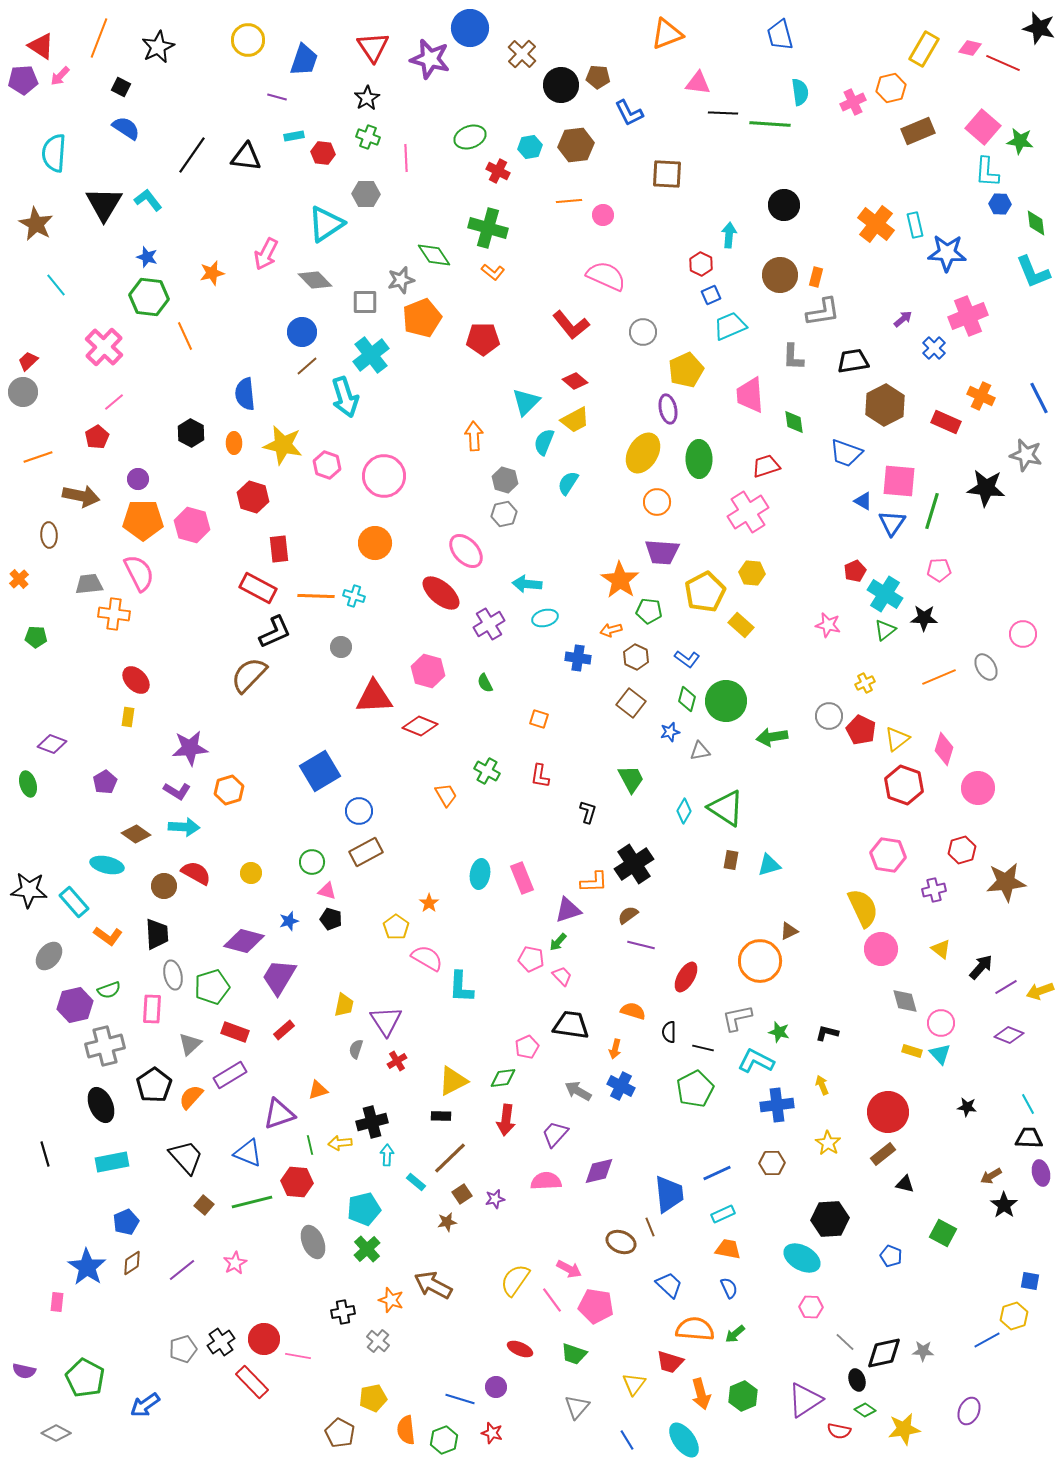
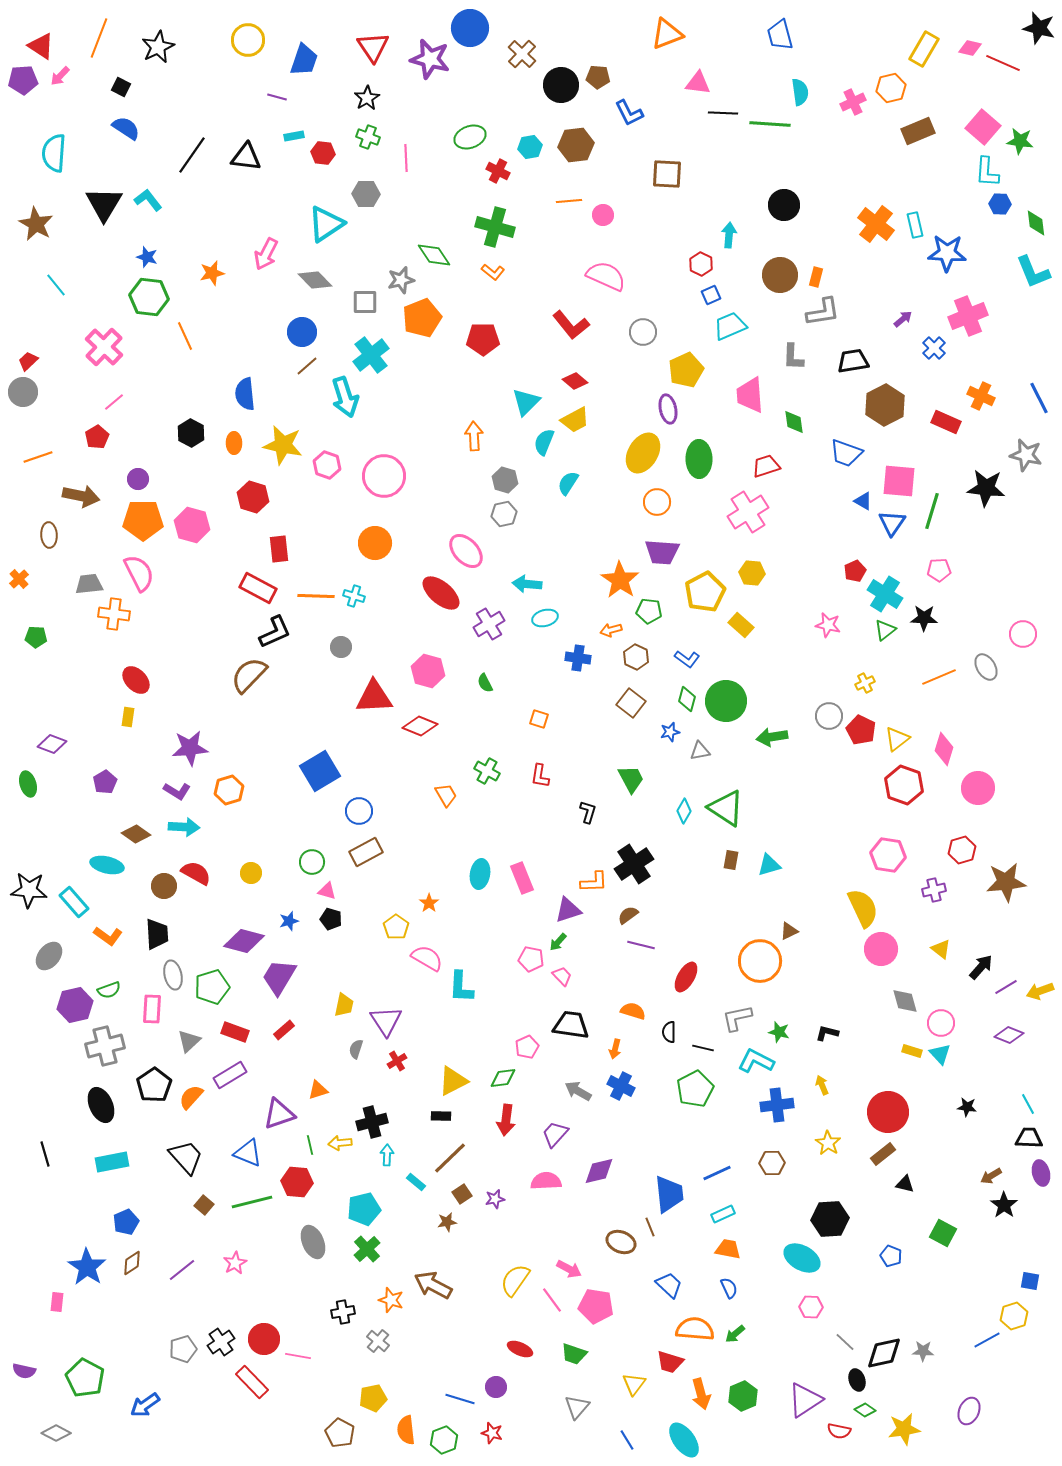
green cross at (488, 228): moved 7 px right, 1 px up
gray triangle at (190, 1044): moved 1 px left, 3 px up
